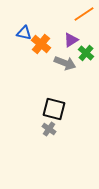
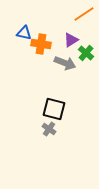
orange cross: rotated 30 degrees counterclockwise
